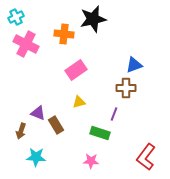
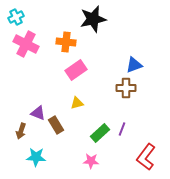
orange cross: moved 2 px right, 8 px down
yellow triangle: moved 2 px left, 1 px down
purple line: moved 8 px right, 15 px down
green rectangle: rotated 60 degrees counterclockwise
